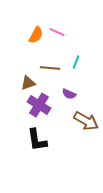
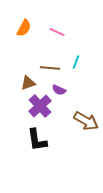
orange semicircle: moved 12 px left, 7 px up
purple semicircle: moved 10 px left, 4 px up
purple cross: moved 1 px right, 1 px down; rotated 15 degrees clockwise
